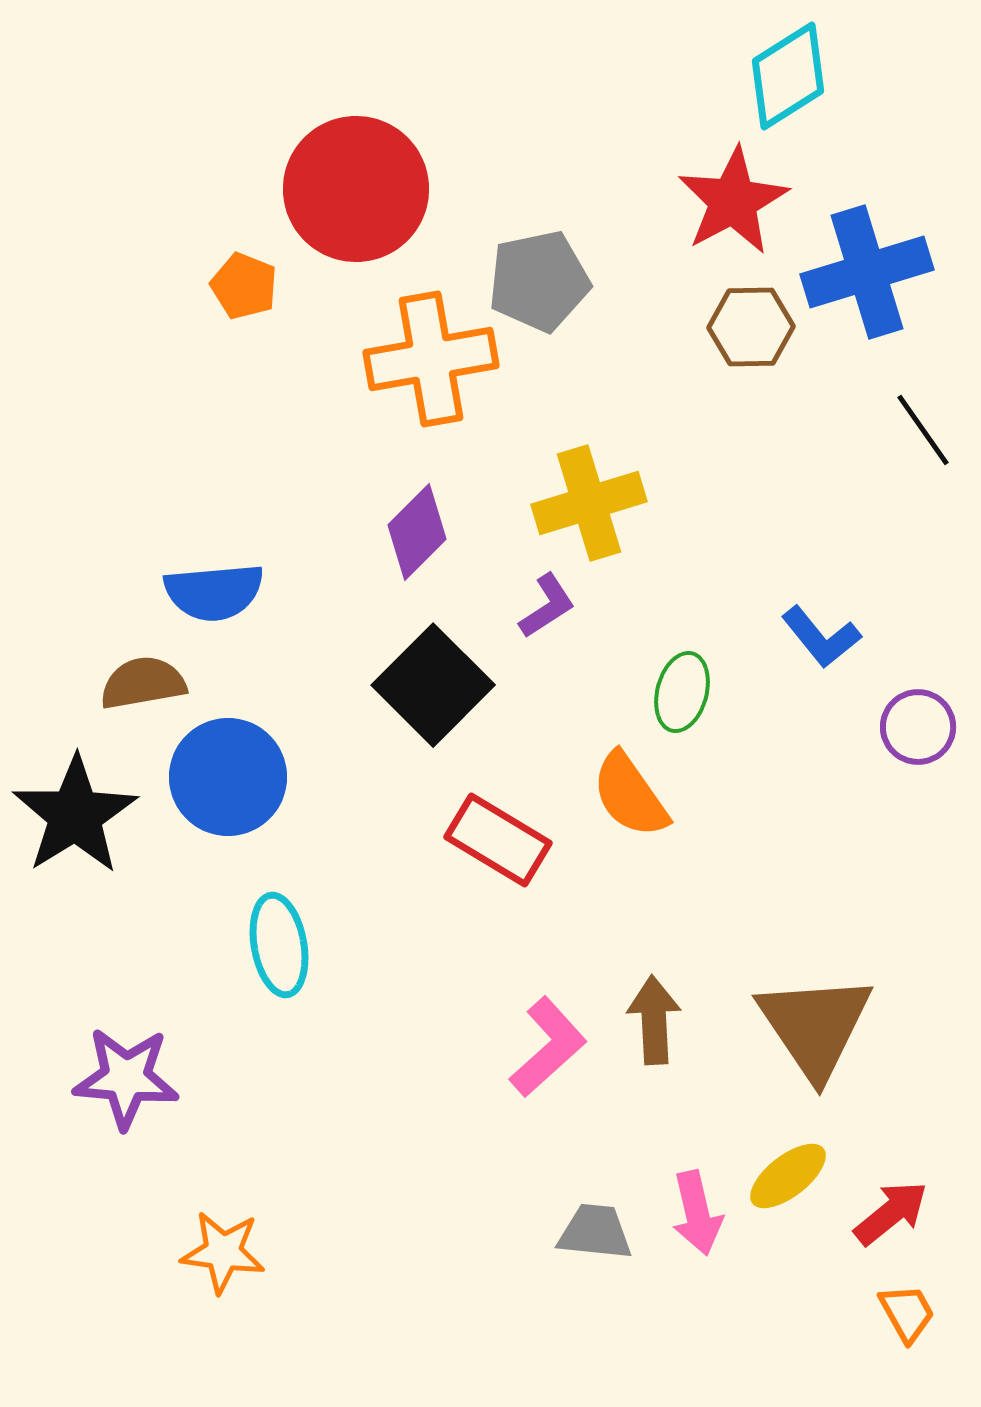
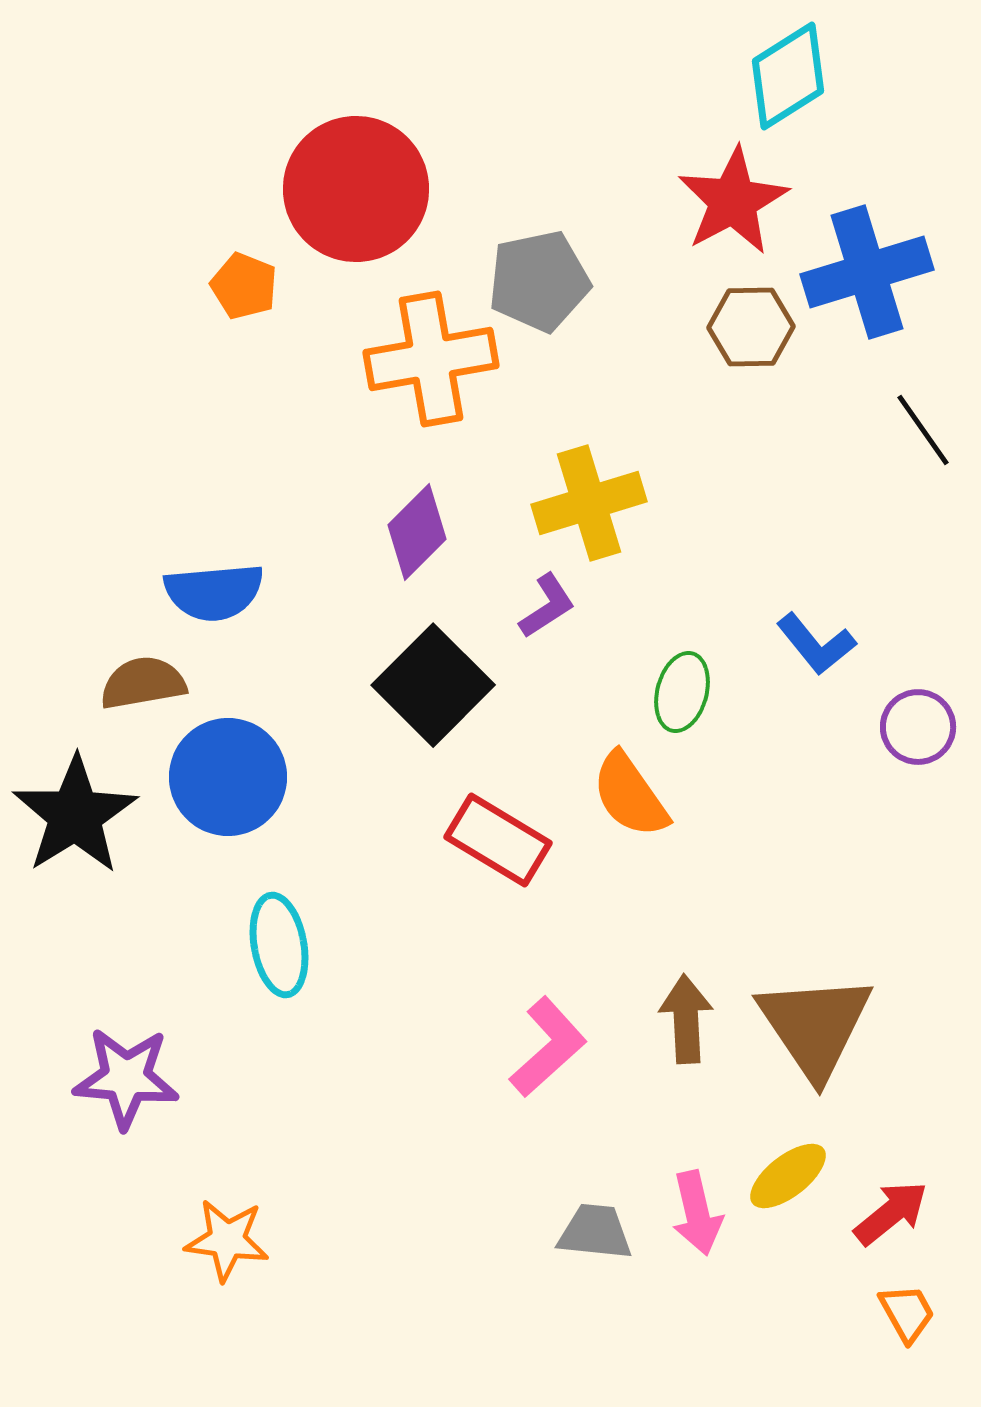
blue L-shape: moved 5 px left, 7 px down
brown arrow: moved 32 px right, 1 px up
orange star: moved 4 px right, 12 px up
